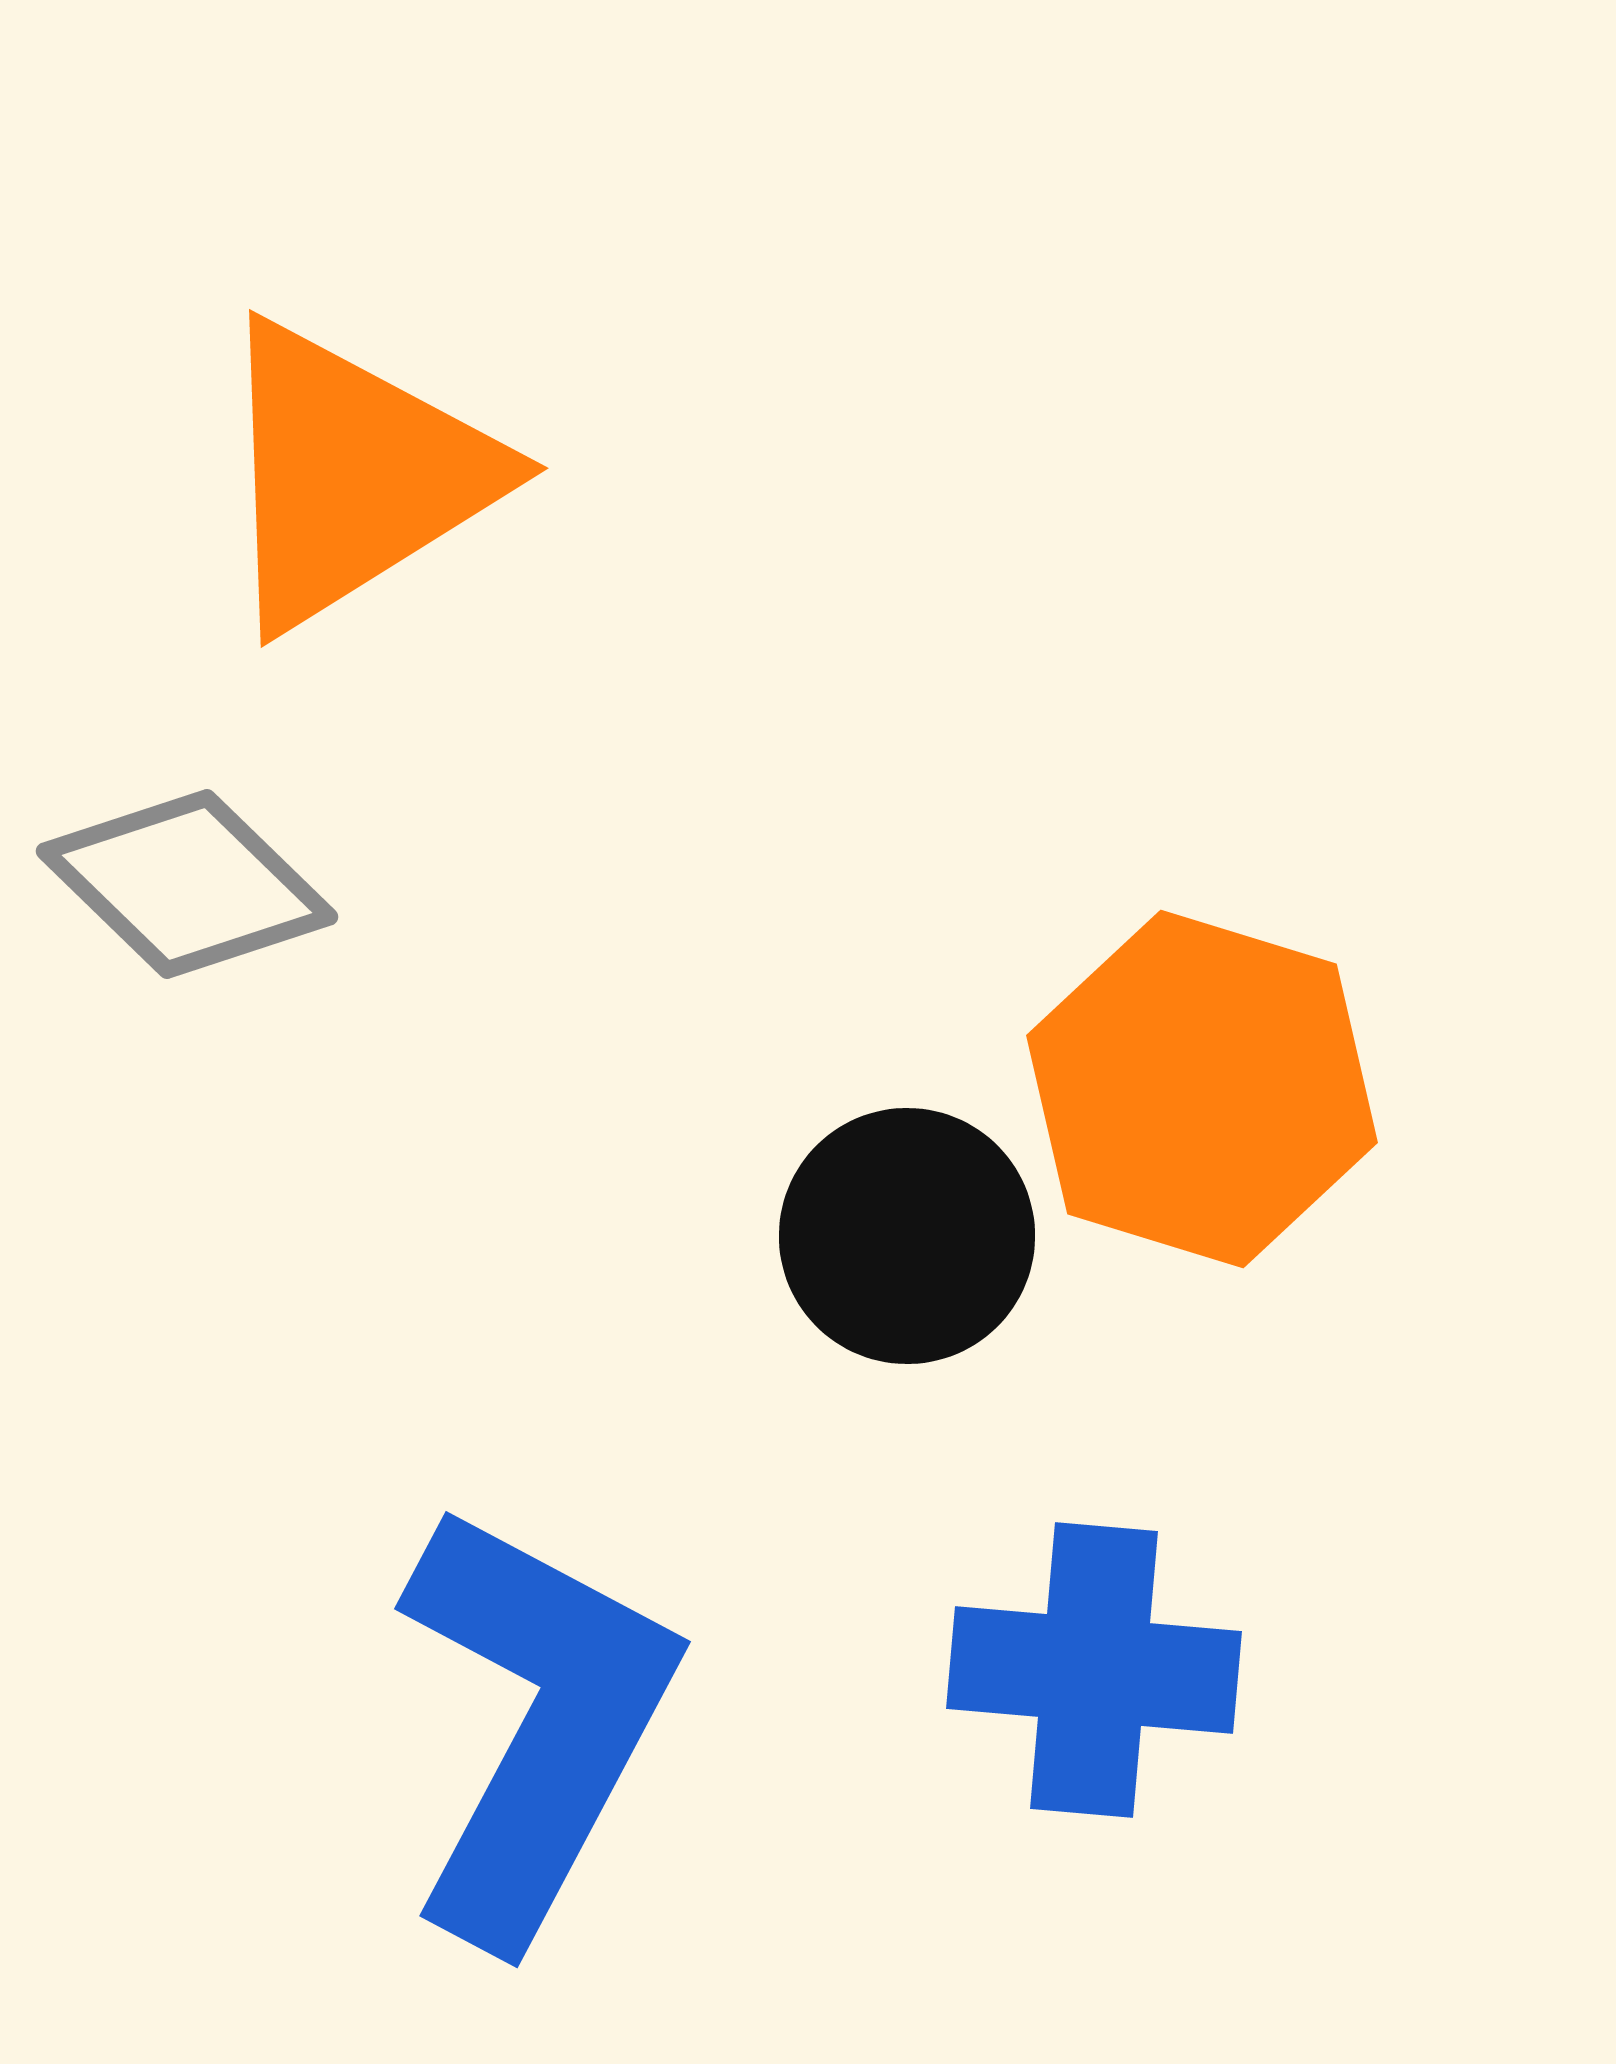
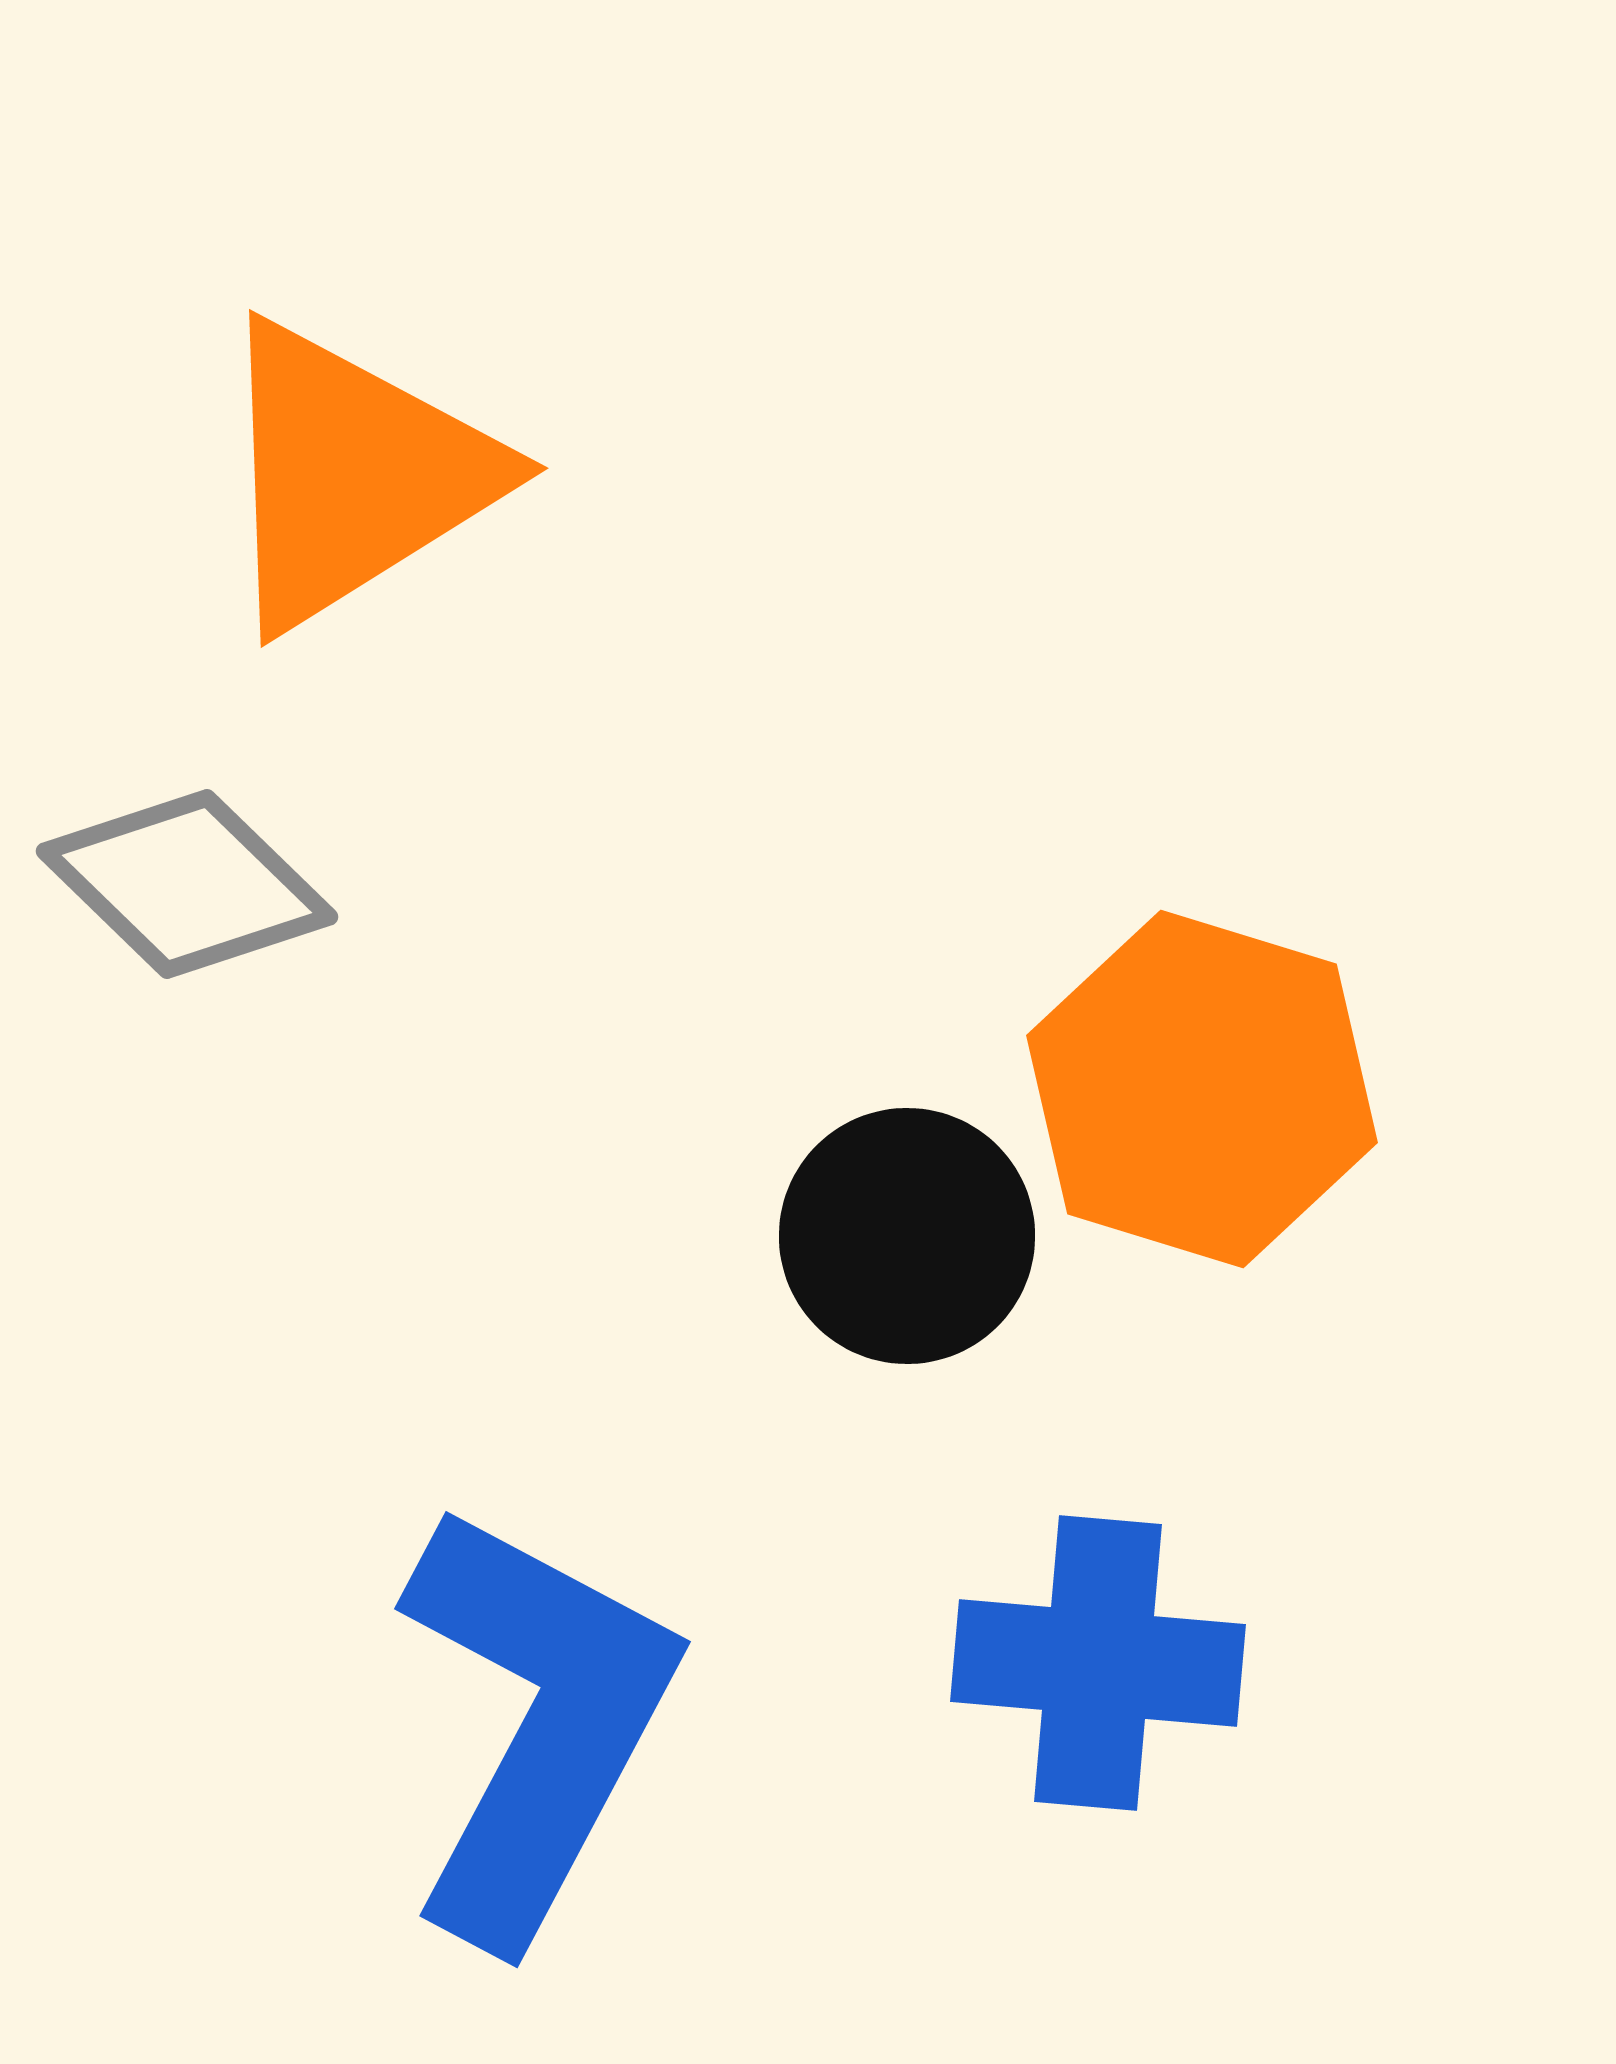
blue cross: moved 4 px right, 7 px up
